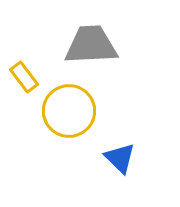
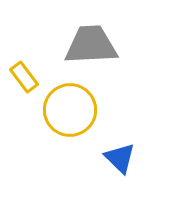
yellow circle: moved 1 px right, 1 px up
